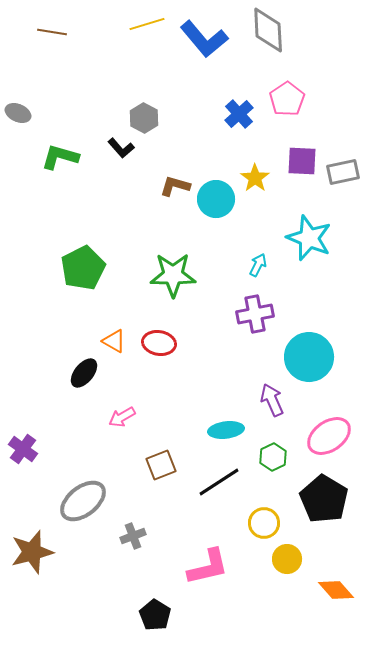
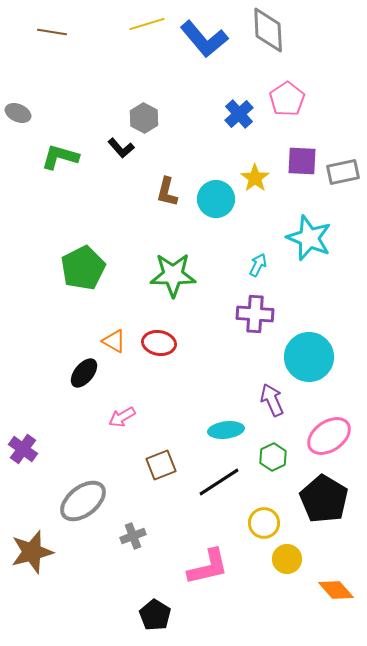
brown L-shape at (175, 186): moved 8 px left, 6 px down; rotated 92 degrees counterclockwise
purple cross at (255, 314): rotated 15 degrees clockwise
